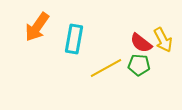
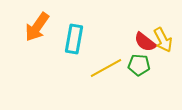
red semicircle: moved 4 px right, 1 px up
